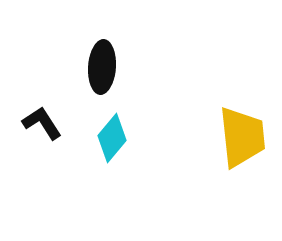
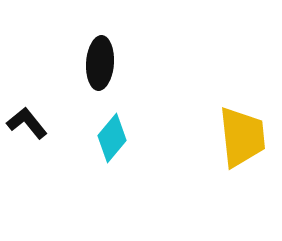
black ellipse: moved 2 px left, 4 px up
black L-shape: moved 15 px left; rotated 6 degrees counterclockwise
